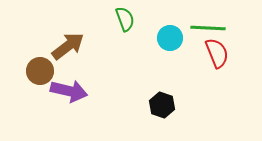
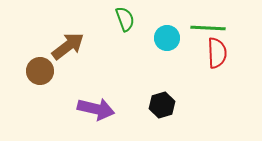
cyan circle: moved 3 px left
red semicircle: rotated 20 degrees clockwise
purple arrow: moved 27 px right, 18 px down
black hexagon: rotated 25 degrees clockwise
